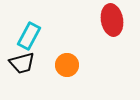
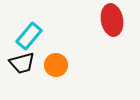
cyan rectangle: rotated 12 degrees clockwise
orange circle: moved 11 px left
